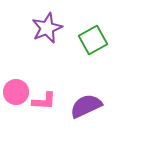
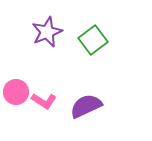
purple star: moved 4 px down
green square: rotated 8 degrees counterclockwise
pink L-shape: rotated 30 degrees clockwise
